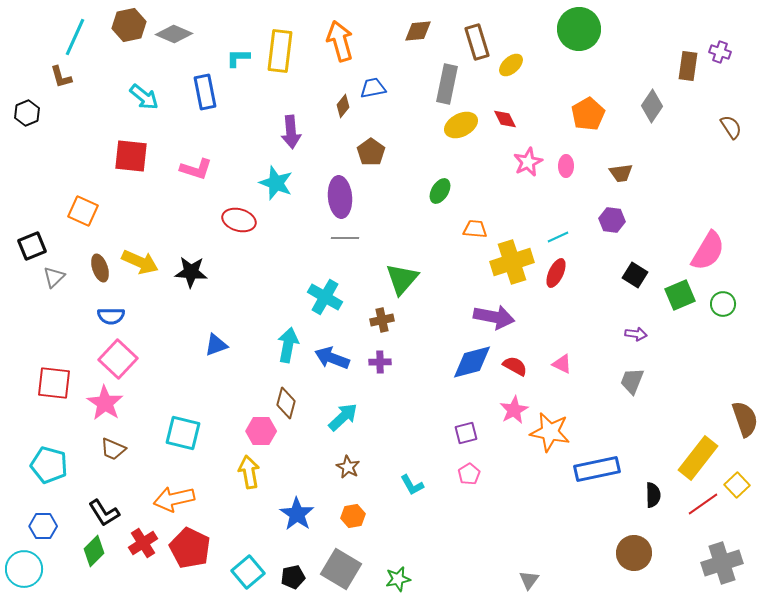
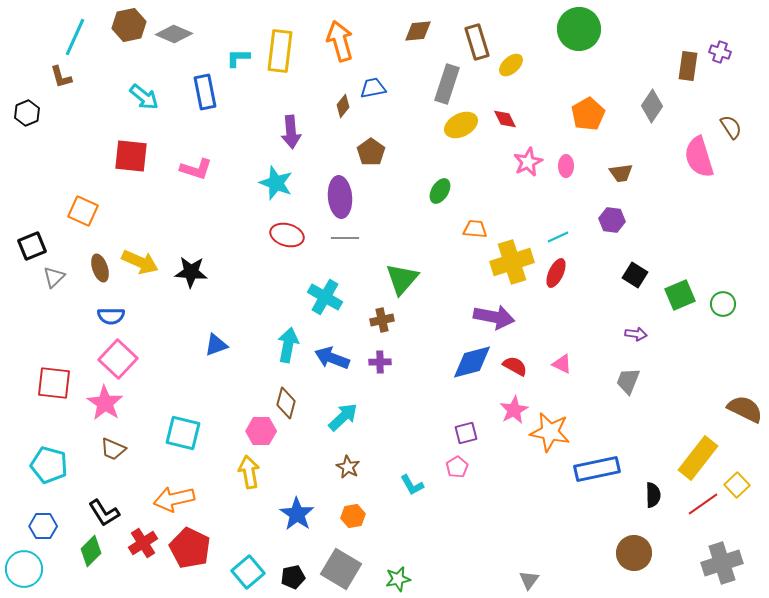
gray rectangle at (447, 84): rotated 6 degrees clockwise
red ellipse at (239, 220): moved 48 px right, 15 px down
pink semicircle at (708, 251): moved 9 px left, 94 px up; rotated 132 degrees clockwise
gray trapezoid at (632, 381): moved 4 px left
brown semicircle at (745, 419): moved 10 px up; rotated 45 degrees counterclockwise
pink pentagon at (469, 474): moved 12 px left, 7 px up
green diamond at (94, 551): moved 3 px left
